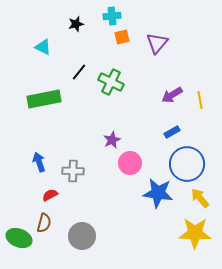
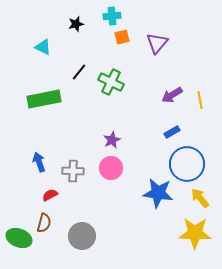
pink circle: moved 19 px left, 5 px down
